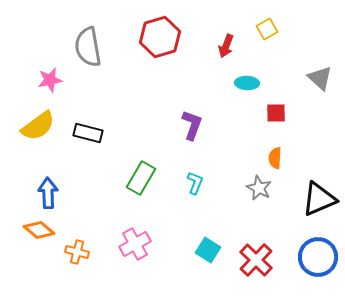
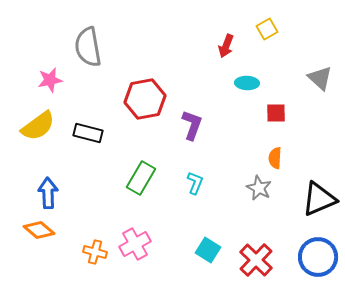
red hexagon: moved 15 px left, 62 px down; rotated 6 degrees clockwise
orange cross: moved 18 px right
